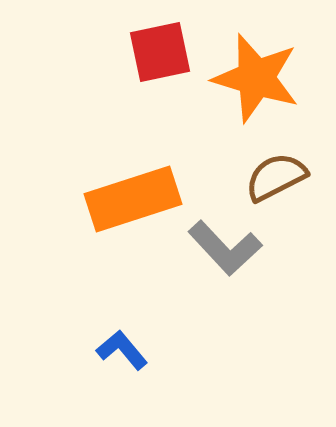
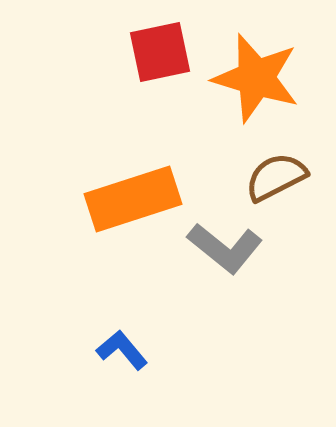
gray L-shape: rotated 8 degrees counterclockwise
